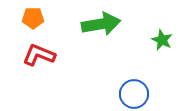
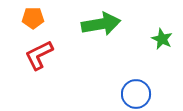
green star: moved 1 px up
red L-shape: rotated 48 degrees counterclockwise
blue circle: moved 2 px right
